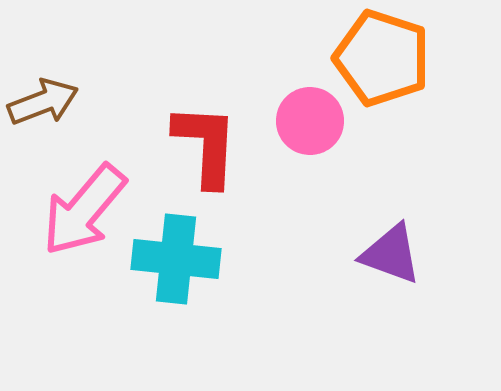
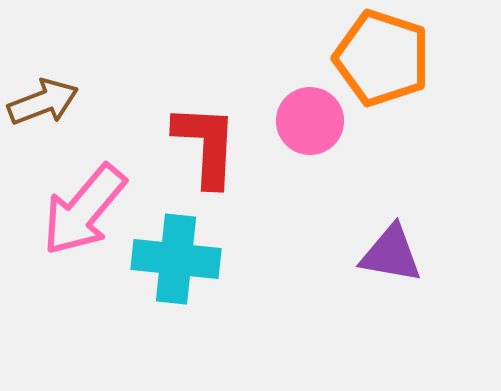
purple triangle: rotated 10 degrees counterclockwise
